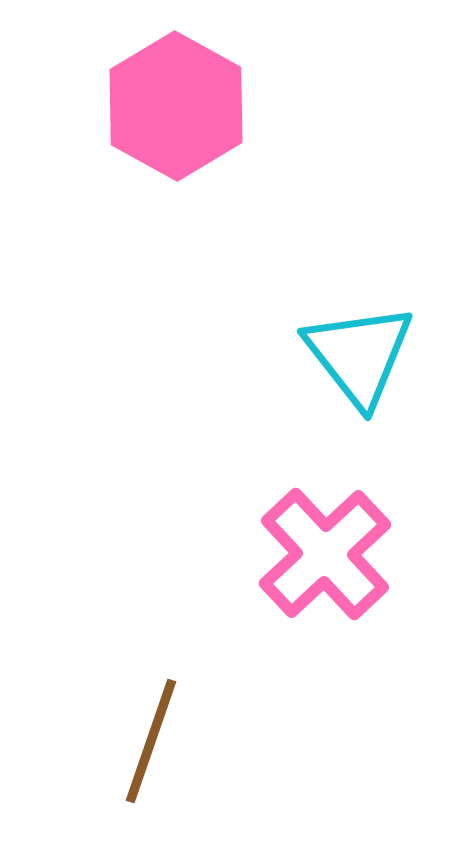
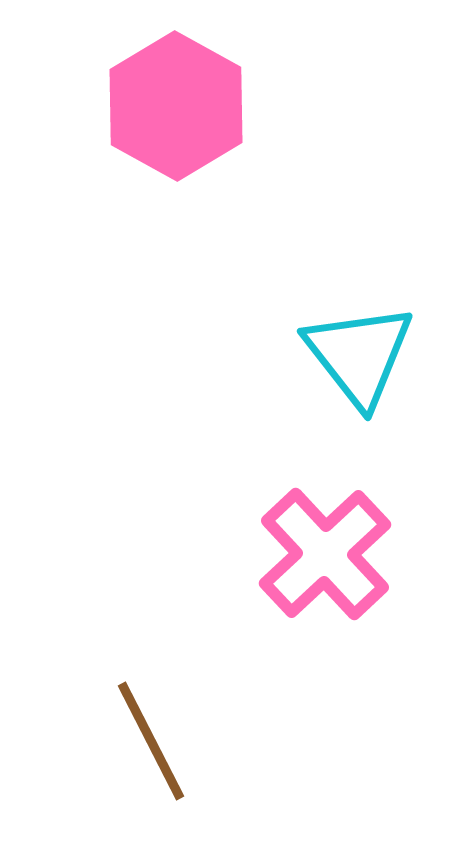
brown line: rotated 46 degrees counterclockwise
